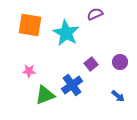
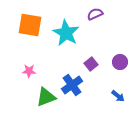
green triangle: moved 1 px right, 2 px down
